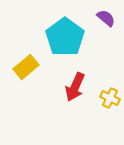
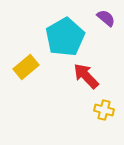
cyan pentagon: rotated 6 degrees clockwise
red arrow: moved 11 px right, 11 px up; rotated 112 degrees clockwise
yellow cross: moved 6 px left, 12 px down; rotated 12 degrees counterclockwise
